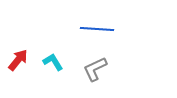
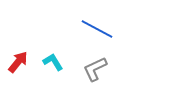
blue line: rotated 24 degrees clockwise
red arrow: moved 2 px down
